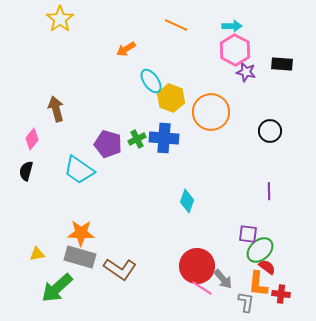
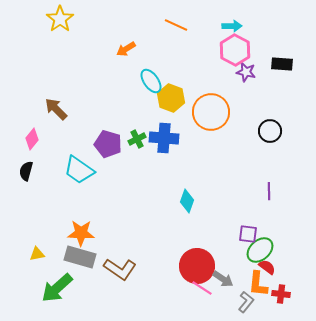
brown arrow: rotated 30 degrees counterclockwise
gray arrow: rotated 15 degrees counterclockwise
gray L-shape: rotated 30 degrees clockwise
